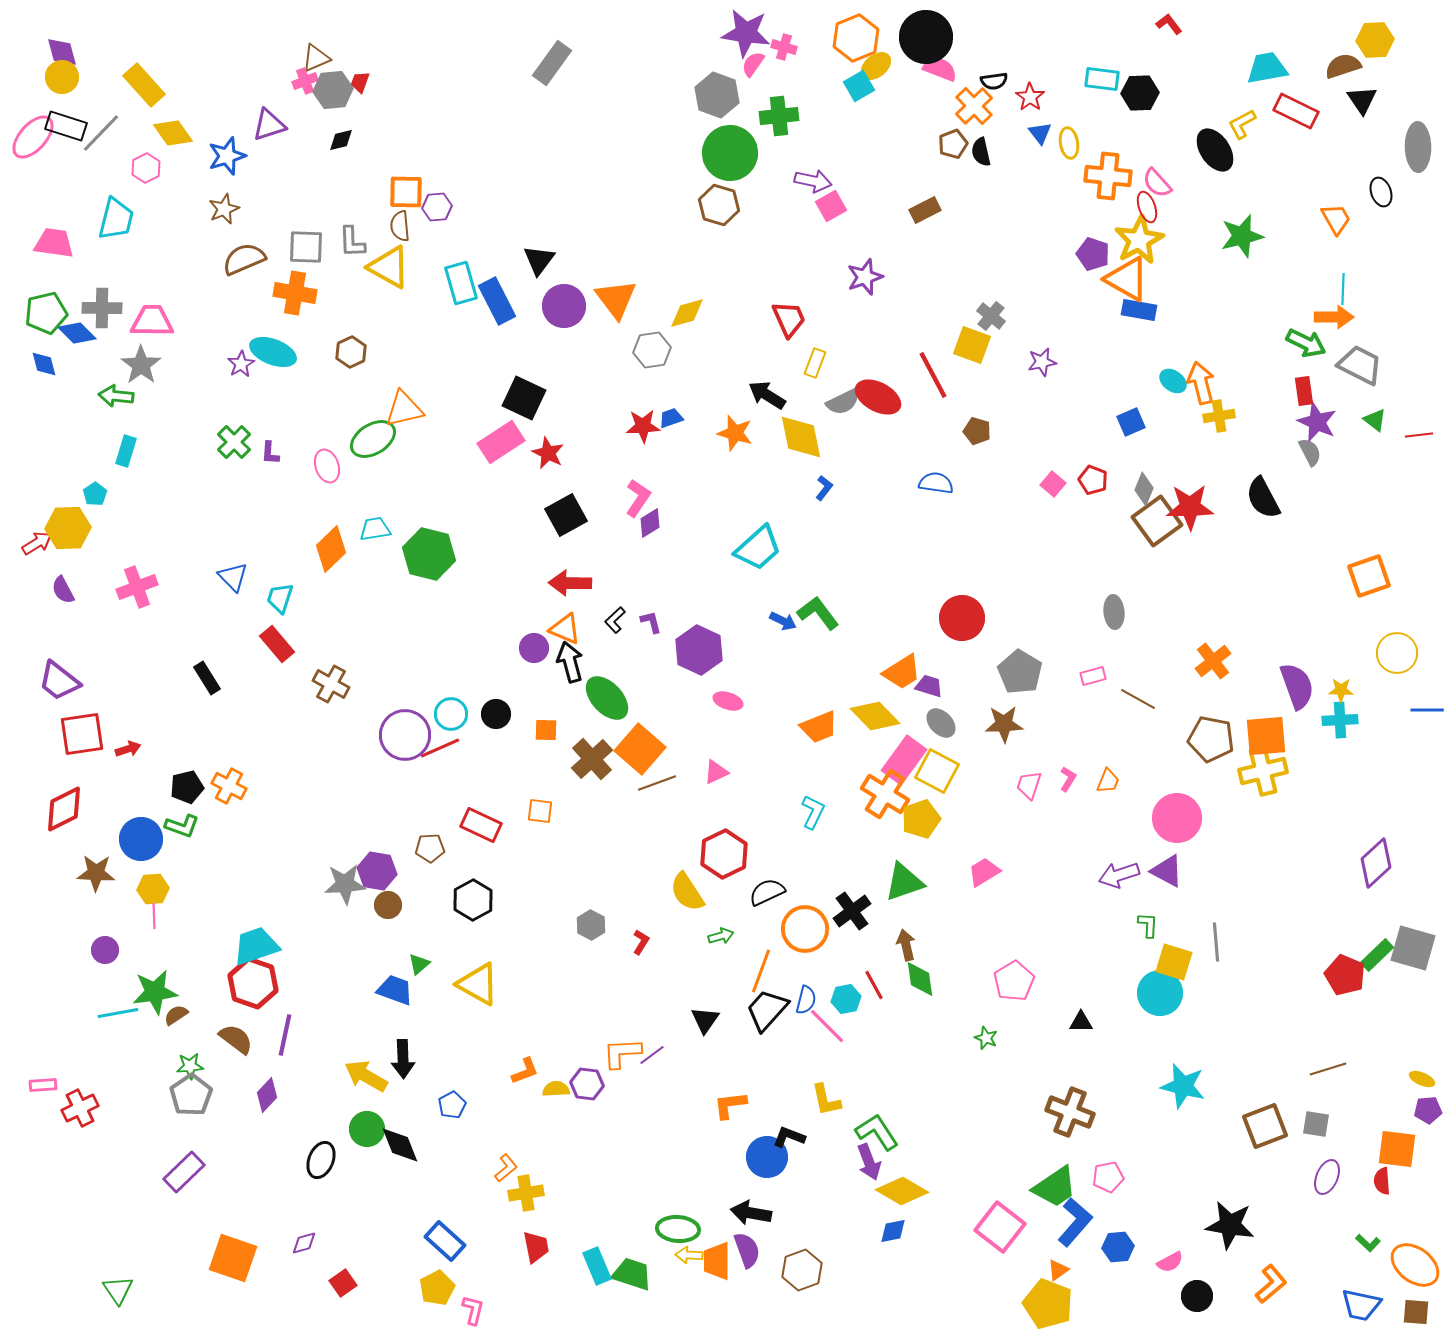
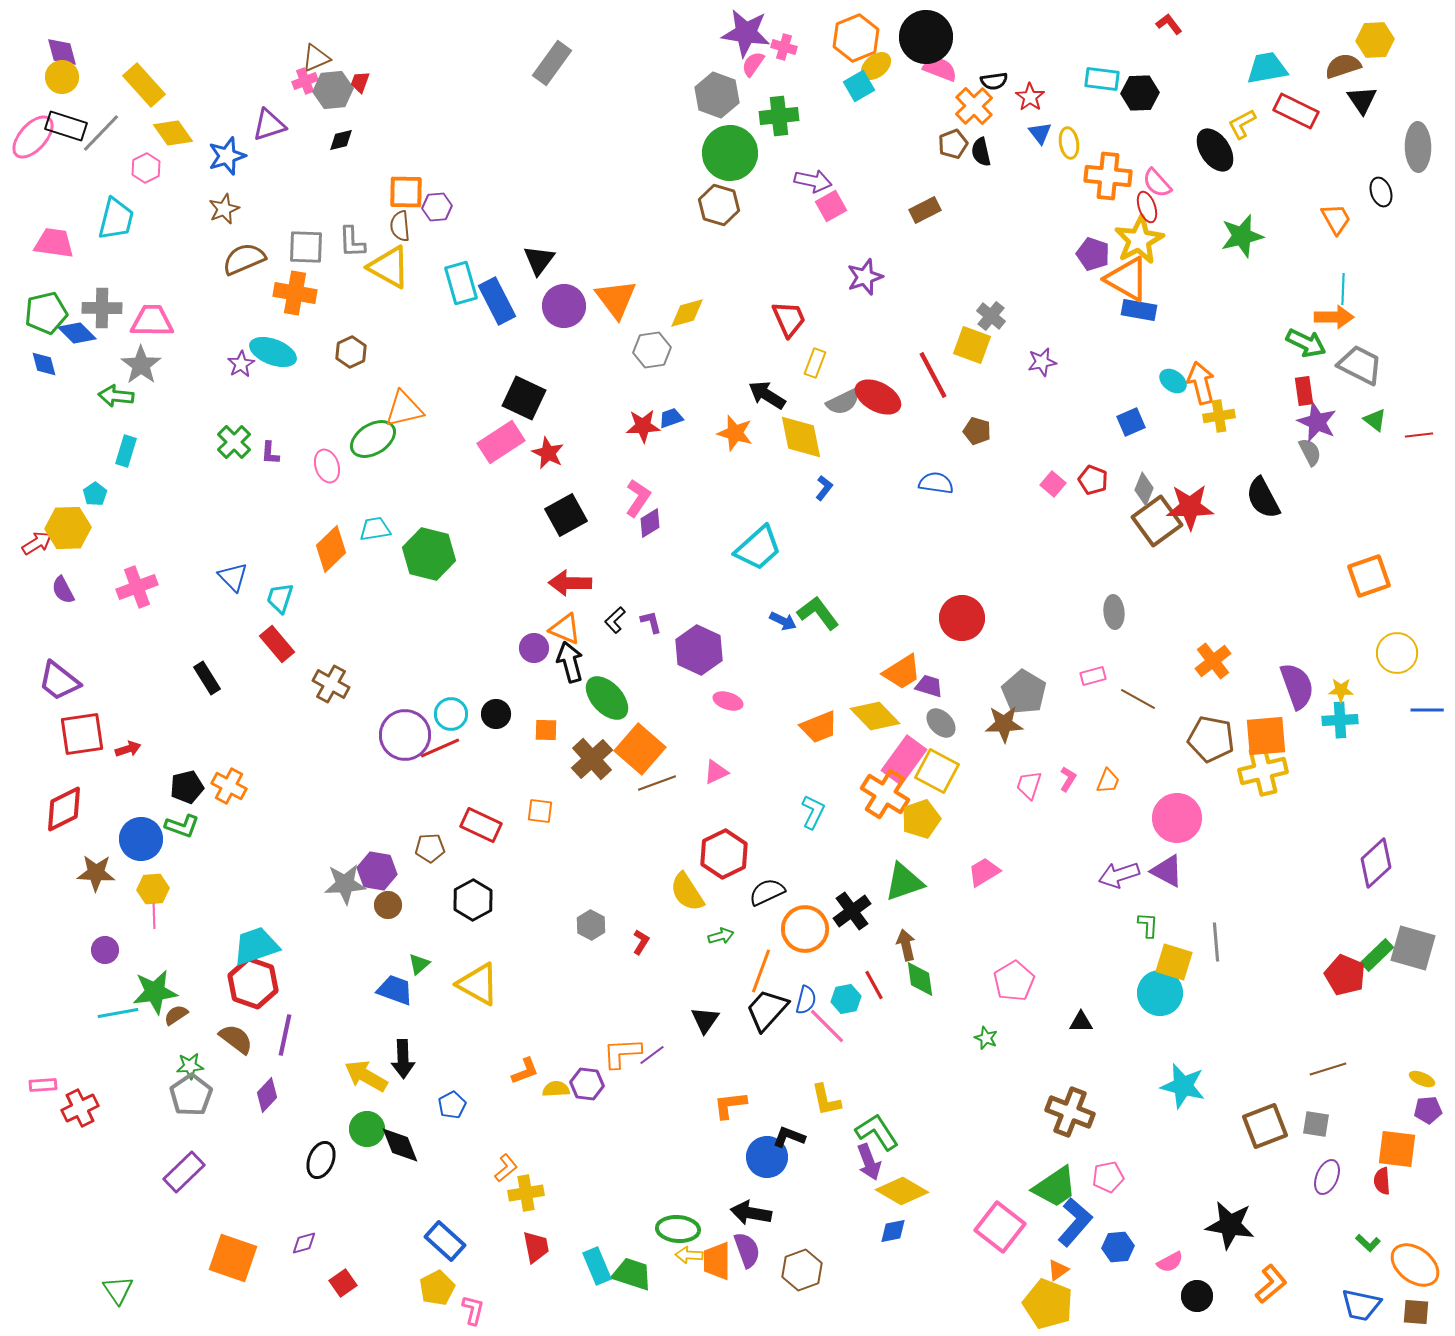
gray pentagon at (1020, 672): moved 4 px right, 20 px down
